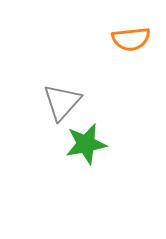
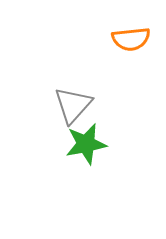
gray triangle: moved 11 px right, 3 px down
